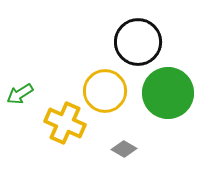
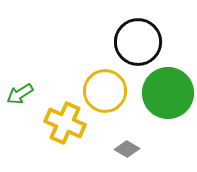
gray diamond: moved 3 px right
